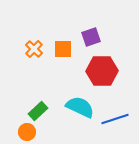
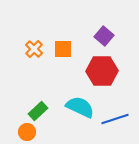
purple square: moved 13 px right, 1 px up; rotated 30 degrees counterclockwise
